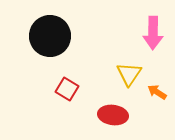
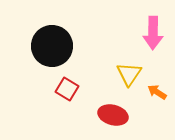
black circle: moved 2 px right, 10 px down
red ellipse: rotated 8 degrees clockwise
